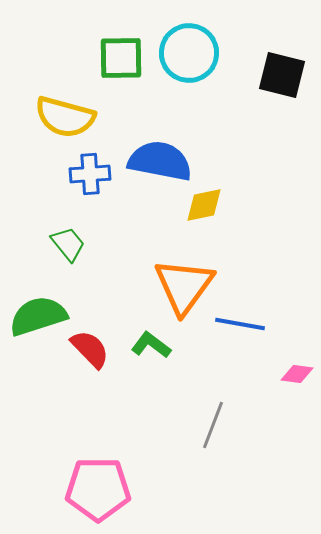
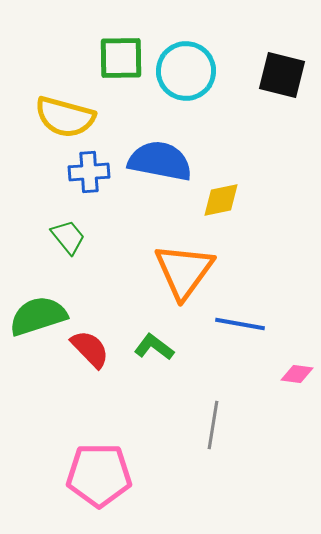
cyan circle: moved 3 px left, 18 px down
blue cross: moved 1 px left, 2 px up
yellow diamond: moved 17 px right, 5 px up
green trapezoid: moved 7 px up
orange triangle: moved 15 px up
green L-shape: moved 3 px right, 2 px down
gray line: rotated 12 degrees counterclockwise
pink pentagon: moved 1 px right, 14 px up
